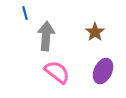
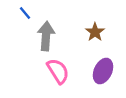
blue line: rotated 24 degrees counterclockwise
pink semicircle: moved 1 px right, 1 px up; rotated 20 degrees clockwise
